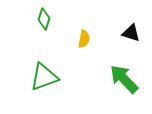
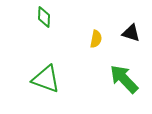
green diamond: moved 2 px up; rotated 15 degrees counterclockwise
yellow semicircle: moved 12 px right
green triangle: moved 2 px right, 2 px down; rotated 40 degrees clockwise
